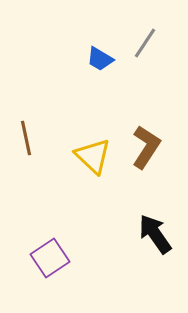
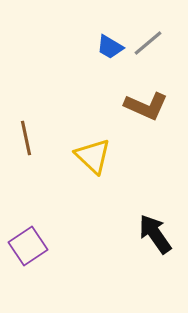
gray line: moved 3 px right; rotated 16 degrees clockwise
blue trapezoid: moved 10 px right, 12 px up
brown L-shape: moved 41 px up; rotated 81 degrees clockwise
purple square: moved 22 px left, 12 px up
